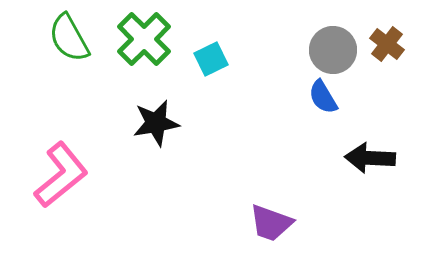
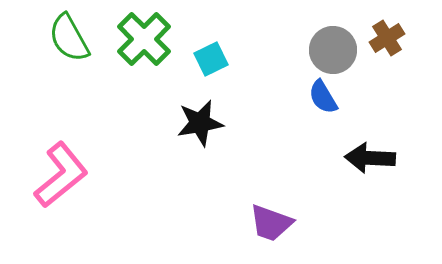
brown cross: moved 6 px up; rotated 20 degrees clockwise
black star: moved 44 px right
